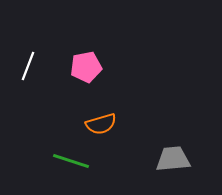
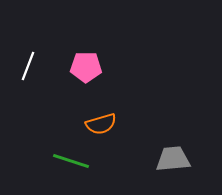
pink pentagon: rotated 12 degrees clockwise
